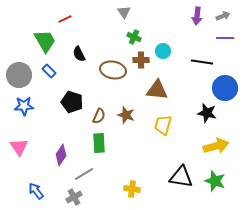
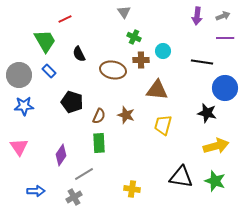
blue arrow: rotated 126 degrees clockwise
